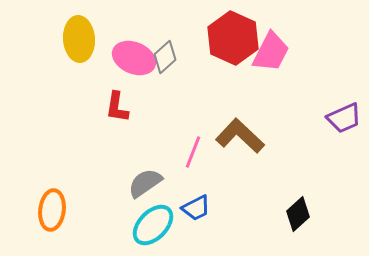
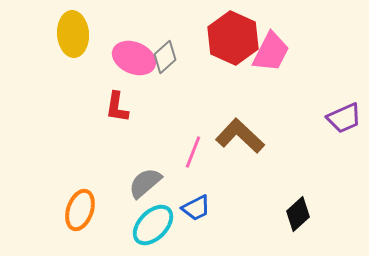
yellow ellipse: moved 6 px left, 5 px up
gray semicircle: rotated 6 degrees counterclockwise
orange ellipse: moved 28 px right; rotated 12 degrees clockwise
